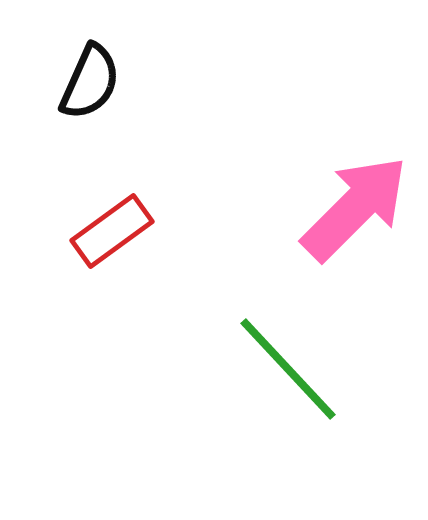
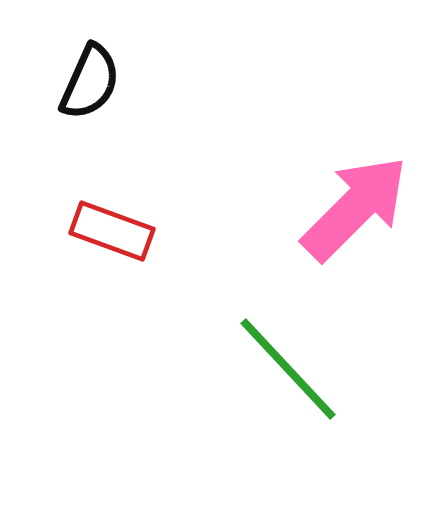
red rectangle: rotated 56 degrees clockwise
